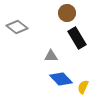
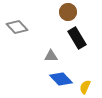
brown circle: moved 1 px right, 1 px up
gray diamond: rotated 10 degrees clockwise
yellow semicircle: moved 2 px right
